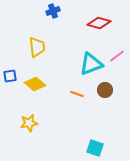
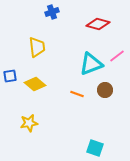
blue cross: moved 1 px left, 1 px down
red diamond: moved 1 px left, 1 px down
